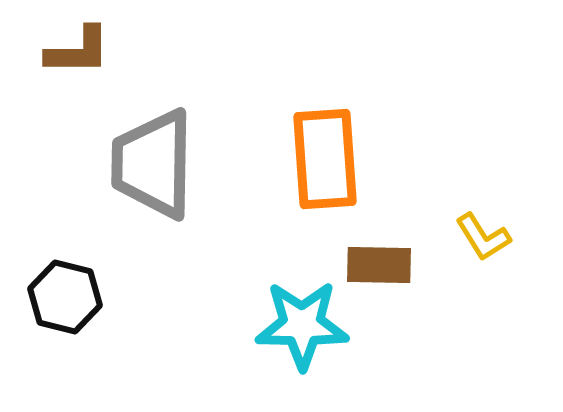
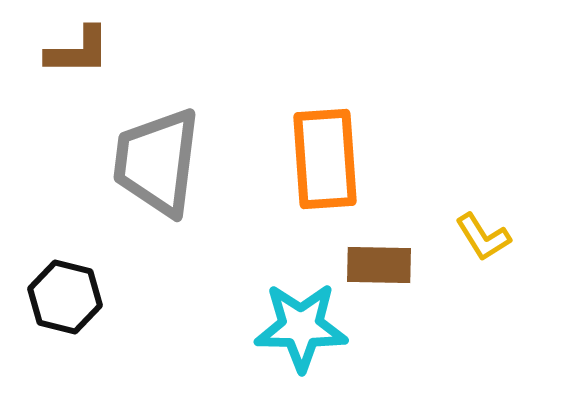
gray trapezoid: moved 4 px right, 2 px up; rotated 6 degrees clockwise
cyan star: moved 1 px left, 2 px down
